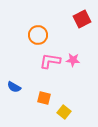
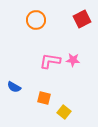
orange circle: moved 2 px left, 15 px up
